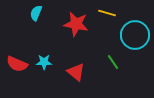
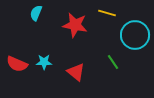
red star: moved 1 px left, 1 px down
